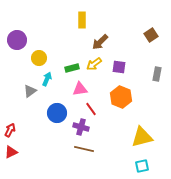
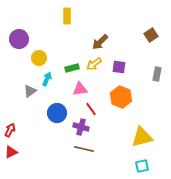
yellow rectangle: moved 15 px left, 4 px up
purple circle: moved 2 px right, 1 px up
